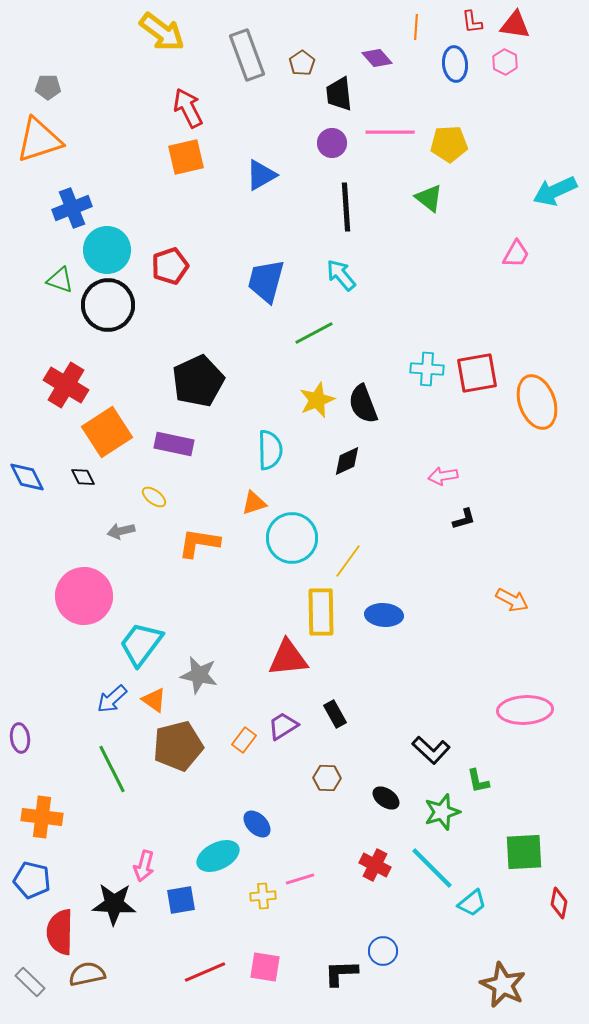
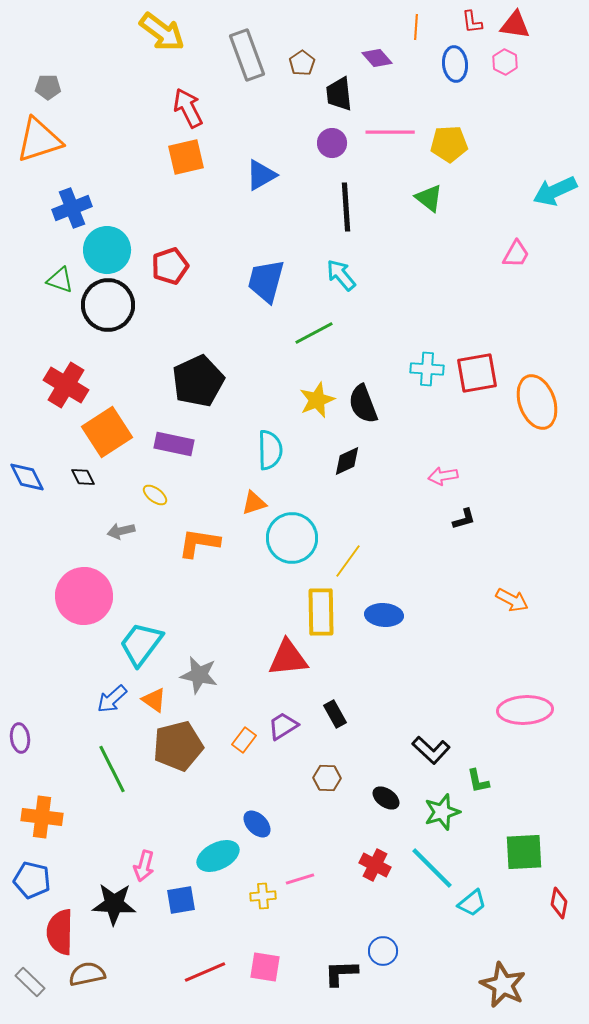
yellow ellipse at (154, 497): moved 1 px right, 2 px up
